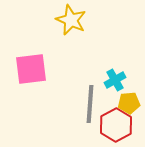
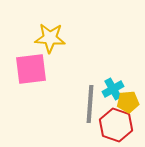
yellow star: moved 21 px left, 18 px down; rotated 20 degrees counterclockwise
cyan cross: moved 2 px left, 9 px down
yellow pentagon: moved 1 px left, 1 px up
red hexagon: rotated 12 degrees counterclockwise
